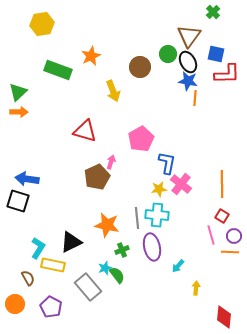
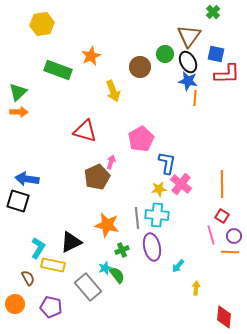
green circle at (168, 54): moved 3 px left
purple pentagon at (51, 307): rotated 15 degrees counterclockwise
